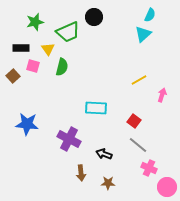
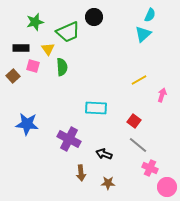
green semicircle: rotated 18 degrees counterclockwise
pink cross: moved 1 px right
